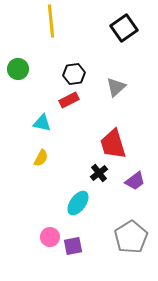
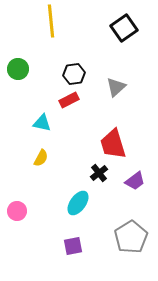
pink circle: moved 33 px left, 26 px up
